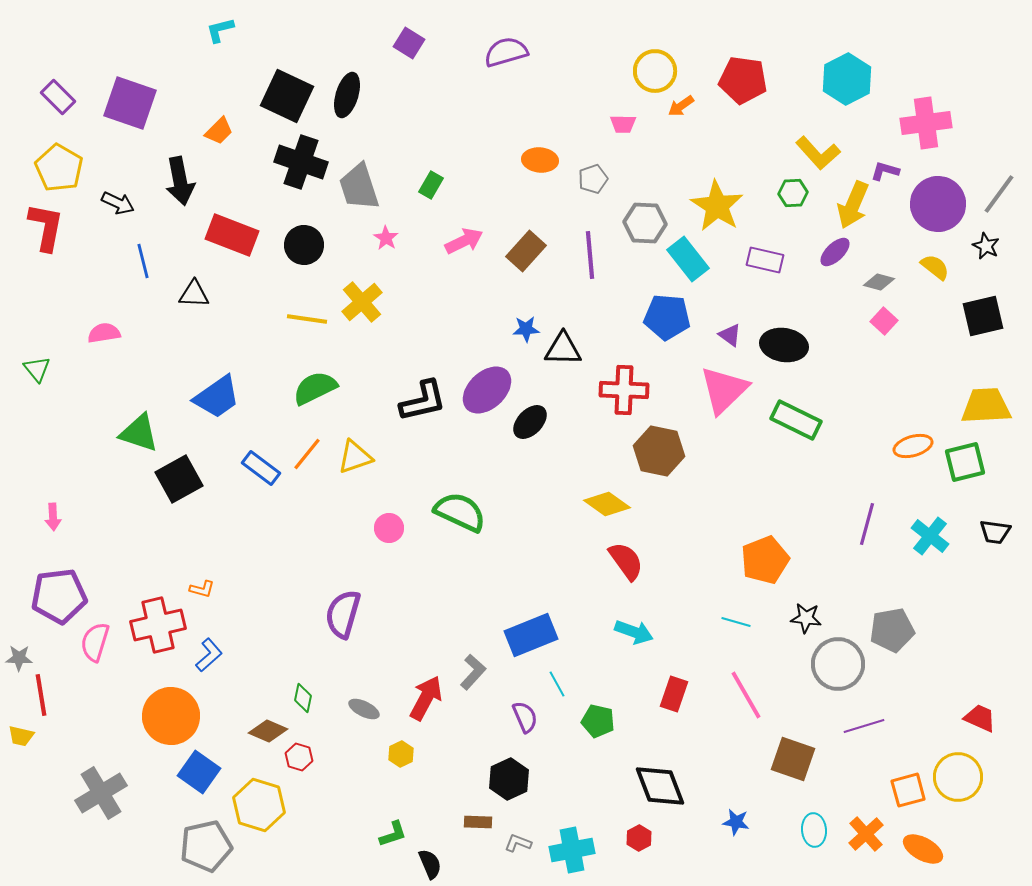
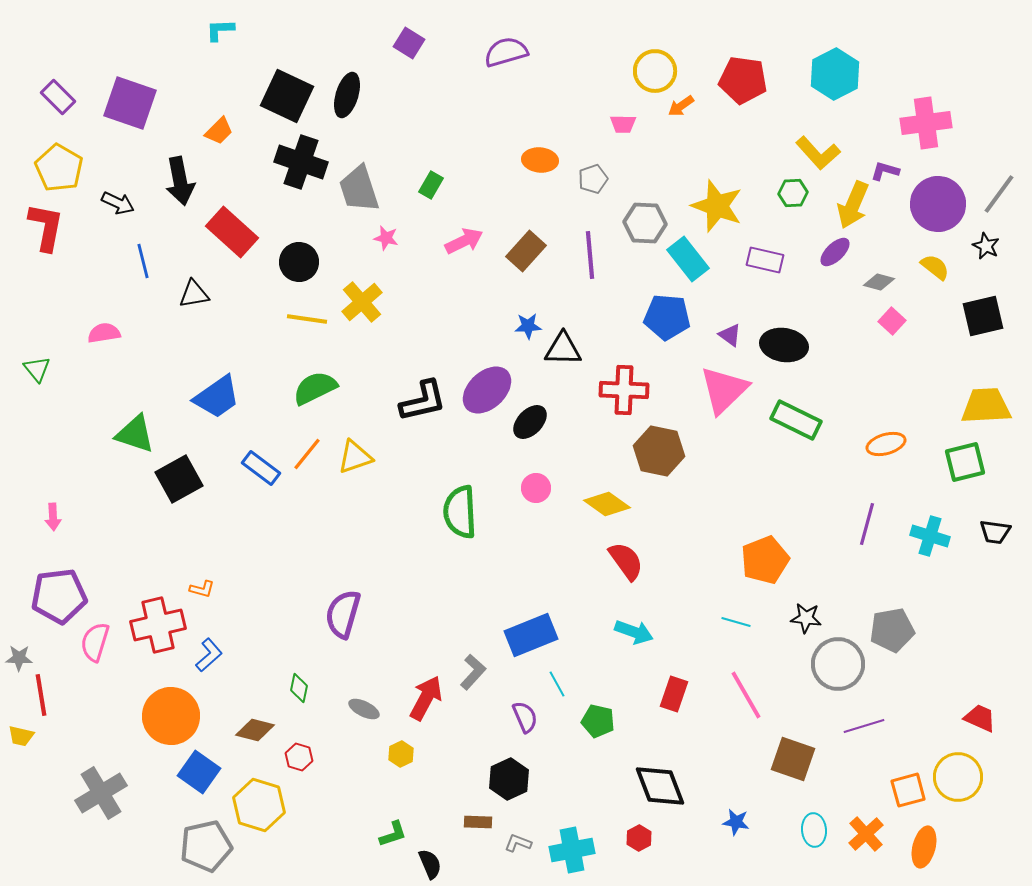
cyan L-shape at (220, 30): rotated 12 degrees clockwise
cyan hexagon at (847, 79): moved 12 px left, 5 px up
gray trapezoid at (359, 187): moved 2 px down
yellow star at (717, 206): rotated 12 degrees counterclockwise
red rectangle at (232, 235): moved 3 px up; rotated 21 degrees clockwise
pink star at (386, 238): rotated 20 degrees counterclockwise
black circle at (304, 245): moved 5 px left, 17 px down
black triangle at (194, 294): rotated 12 degrees counterclockwise
pink square at (884, 321): moved 8 px right
blue star at (526, 329): moved 2 px right, 3 px up
green triangle at (139, 433): moved 4 px left, 1 px down
orange ellipse at (913, 446): moved 27 px left, 2 px up
green semicircle at (460, 512): rotated 118 degrees counterclockwise
pink circle at (389, 528): moved 147 px right, 40 px up
cyan cross at (930, 536): rotated 21 degrees counterclockwise
green diamond at (303, 698): moved 4 px left, 10 px up
brown diamond at (268, 731): moved 13 px left, 1 px up; rotated 9 degrees counterclockwise
orange ellipse at (923, 849): moved 1 px right, 2 px up; rotated 75 degrees clockwise
